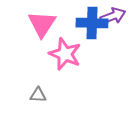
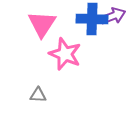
blue cross: moved 4 px up
